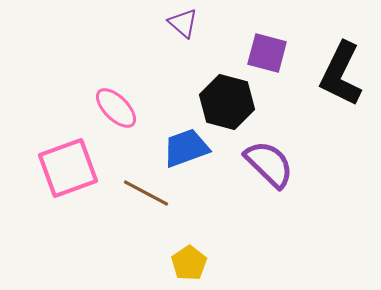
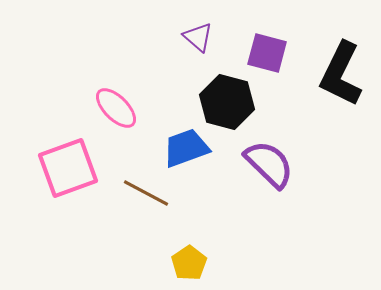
purple triangle: moved 15 px right, 14 px down
